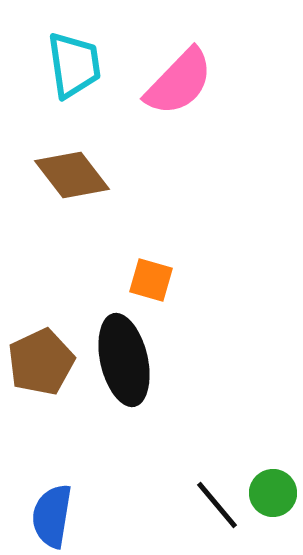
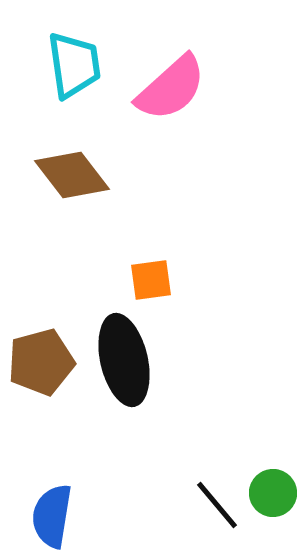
pink semicircle: moved 8 px left, 6 px down; rotated 4 degrees clockwise
orange square: rotated 24 degrees counterclockwise
brown pentagon: rotated 10 degrees clockwise
